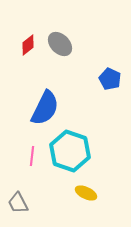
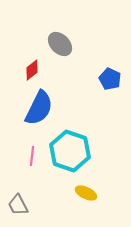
red diamond: moved 4 px right, 25 px down
blue semicircle: moved 6 px left
gray trapezoid: moved 2 px down
